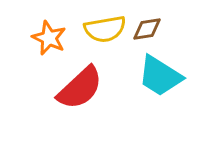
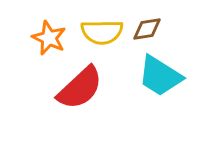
yellow semicircle: moved 3 px left, 3 px down; rotated 9 degrees clockwise
